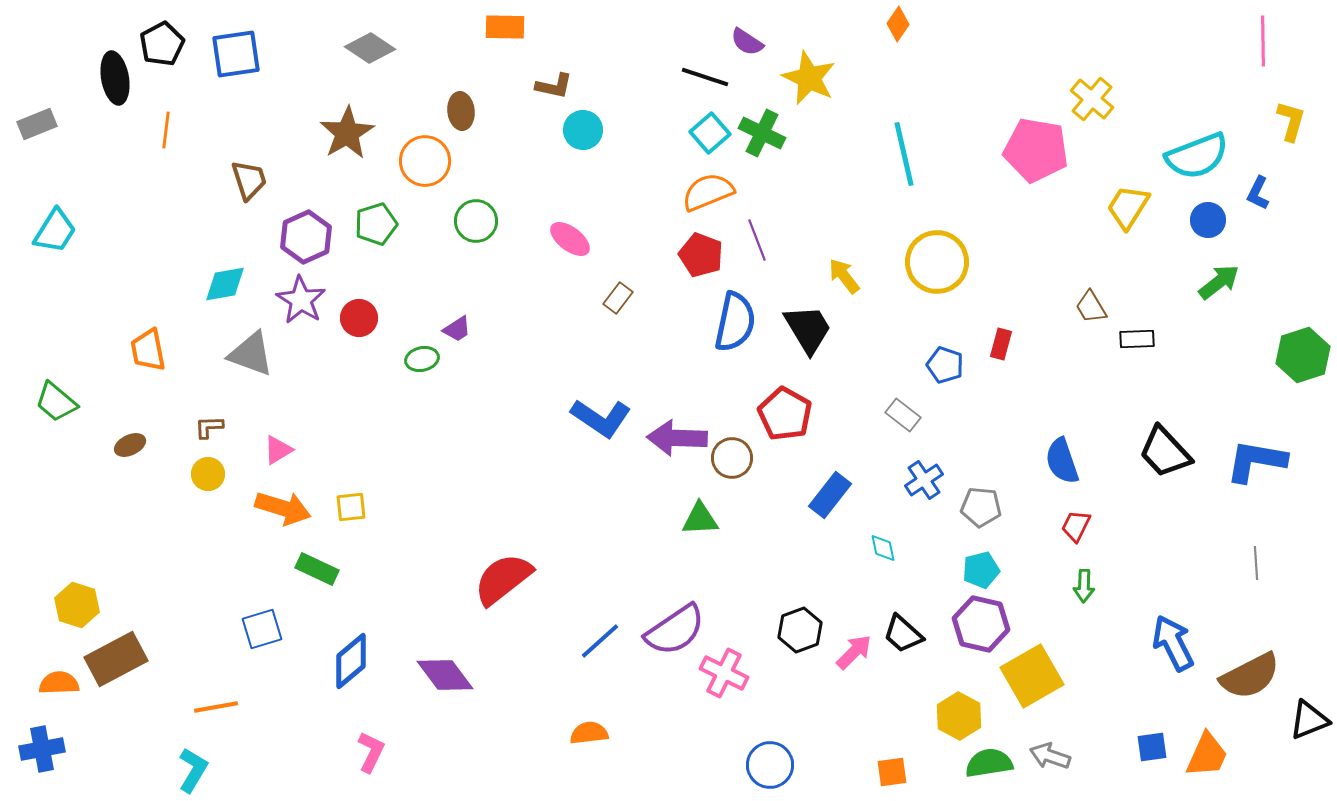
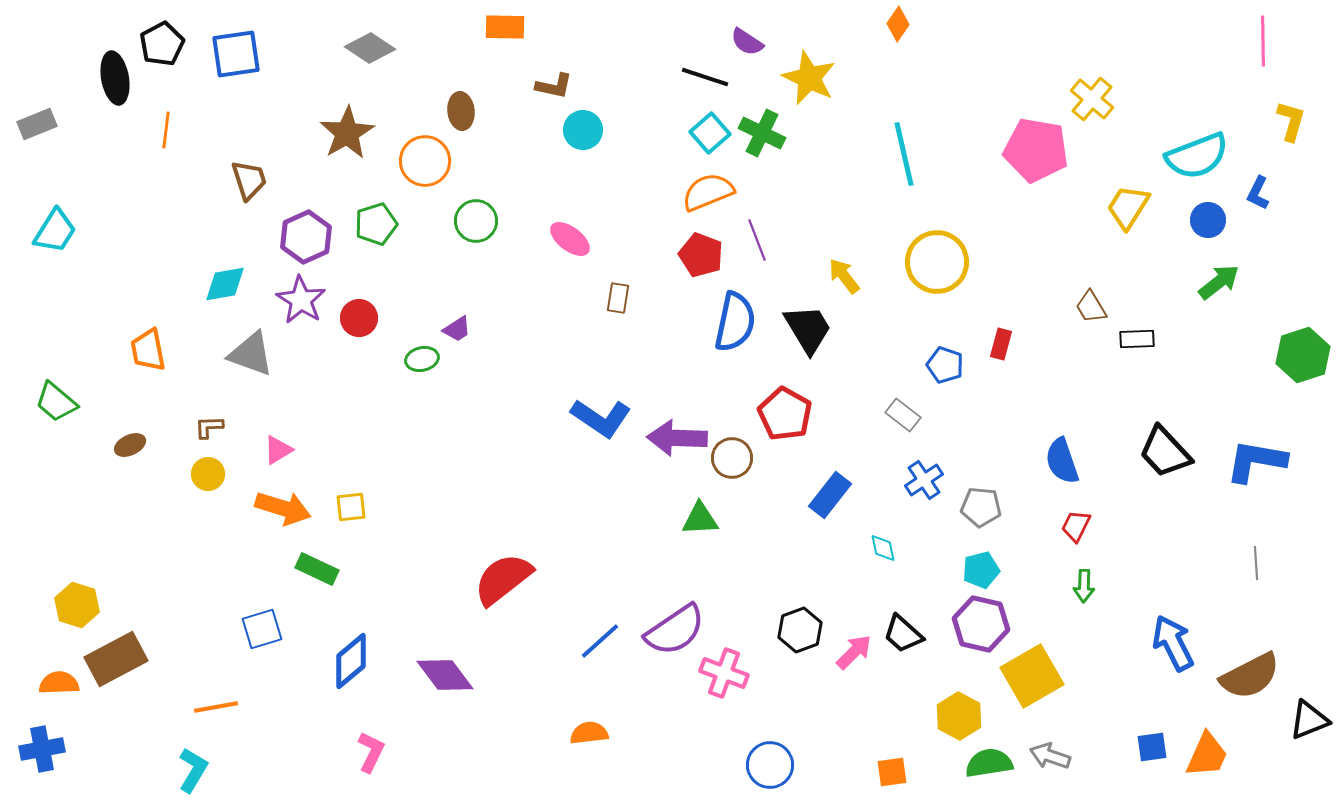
brown rectangle at (618, 298): rotated 28 degrees counterclockwise
pink cross at (724, 673): rotated 6 degrees counterclockwise
